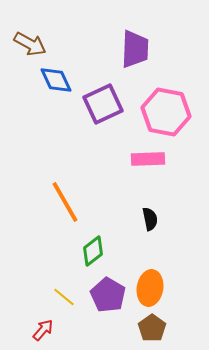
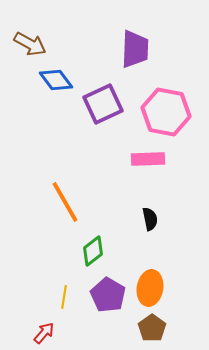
blue diamond: rotated 12 degrees counterclockwise
yellow line: rotated 60 degrees clockwise
red arrow: moved 1 px right, 3 px down
